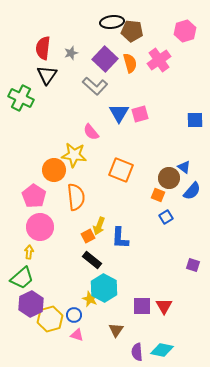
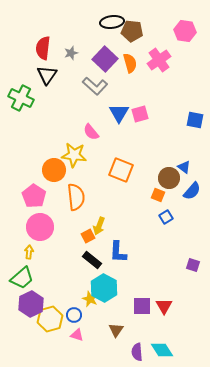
pink hexagon at (185, 31): rotated 25 degrees clockwise
blue square at (195, 120): rotated 12 degrees clockwise
blue L-shape at (120, 238): moved 2 px left, 14 px down
cyan diamond at (162, 350): rotated 45 degrees clockwise
